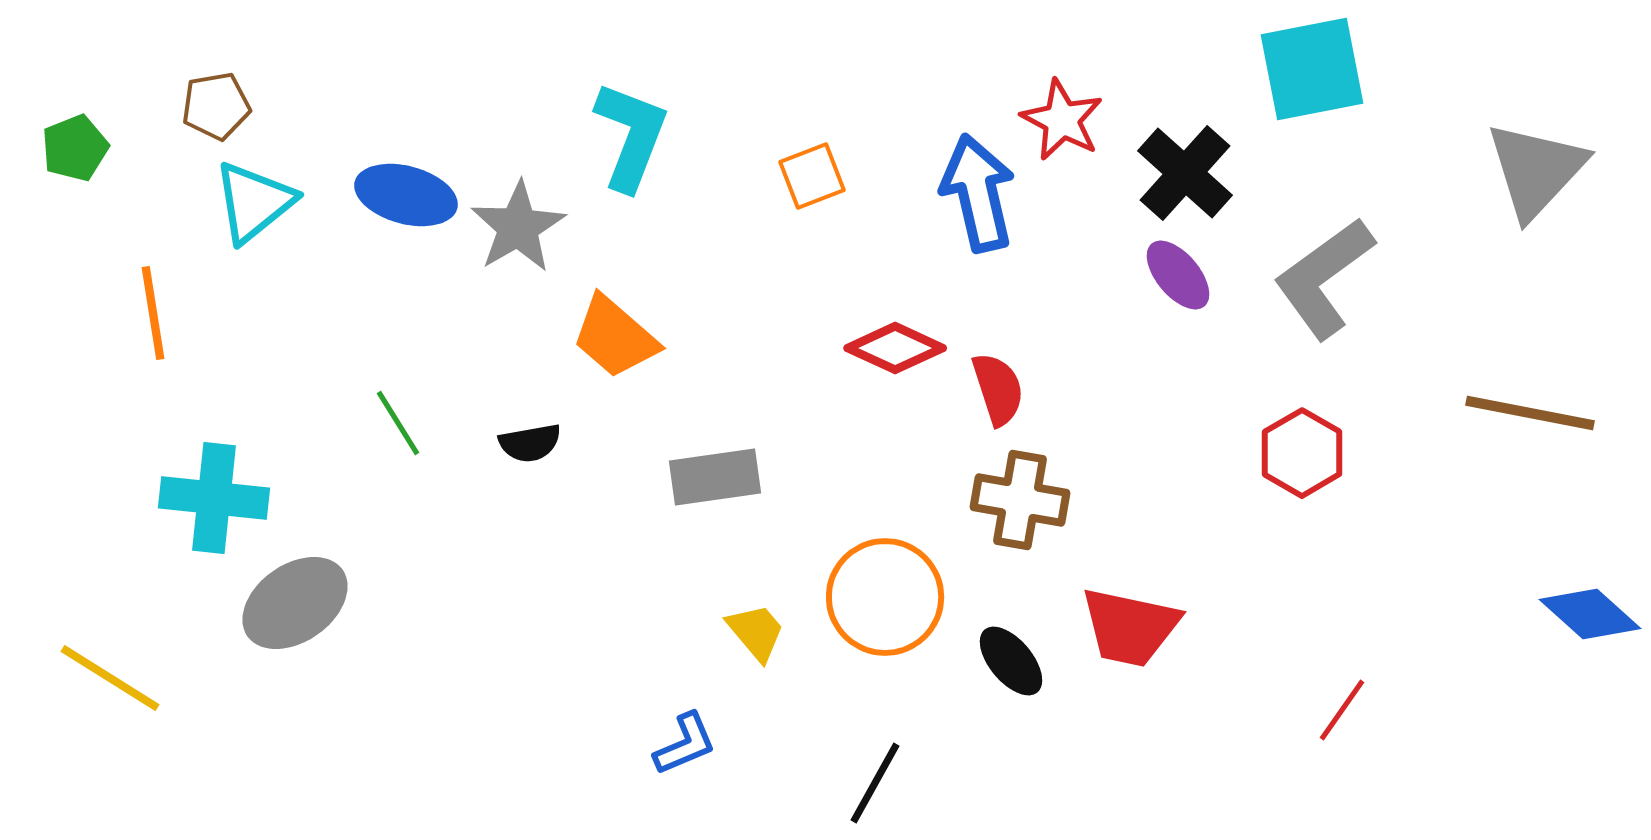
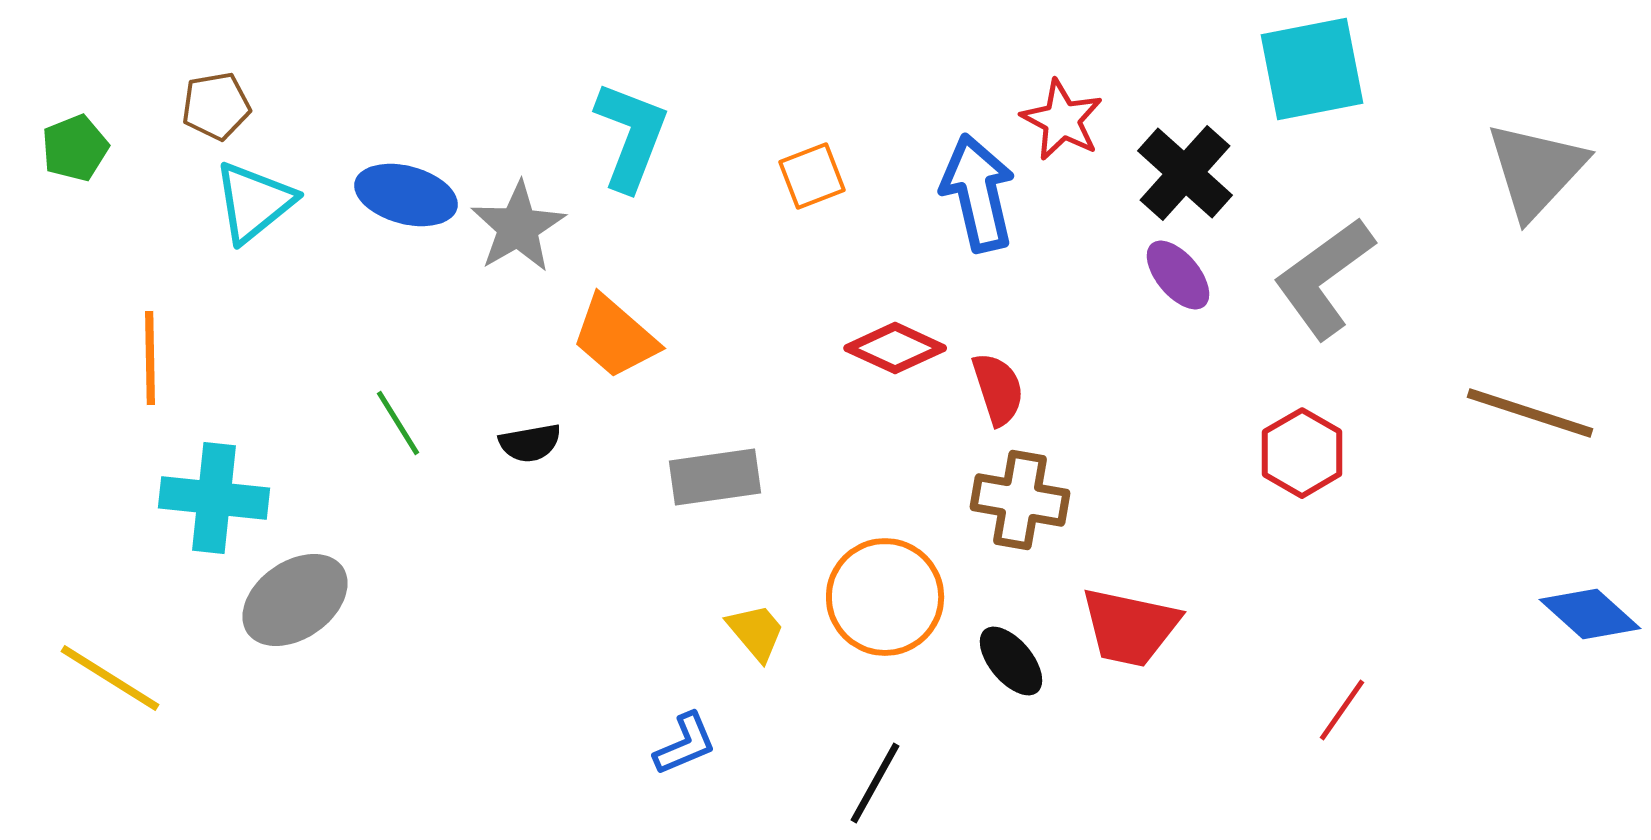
orange line: moved 3 px left, 45 px down; rotated 8 degrees clockwise
brown line: rotated 7 degrees clockwise
gray ellipse: moved 3 px up
